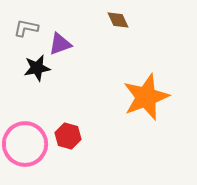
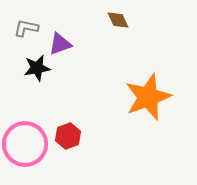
orange star: moved 2 px right
red hexagon: rotated 25 degrees clockwise
